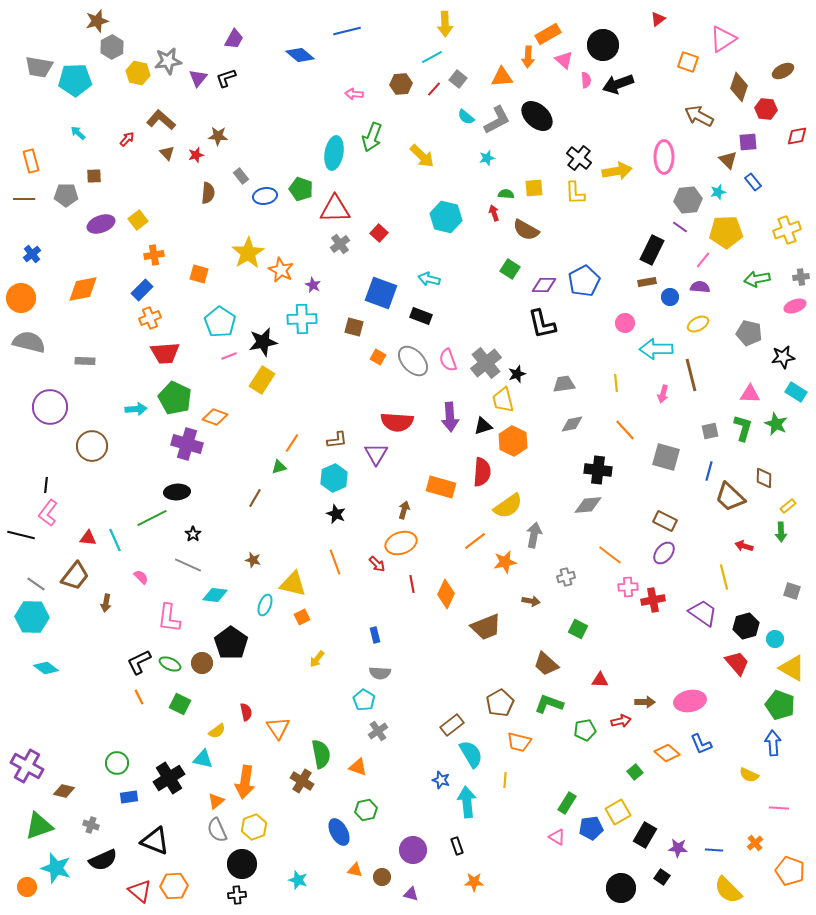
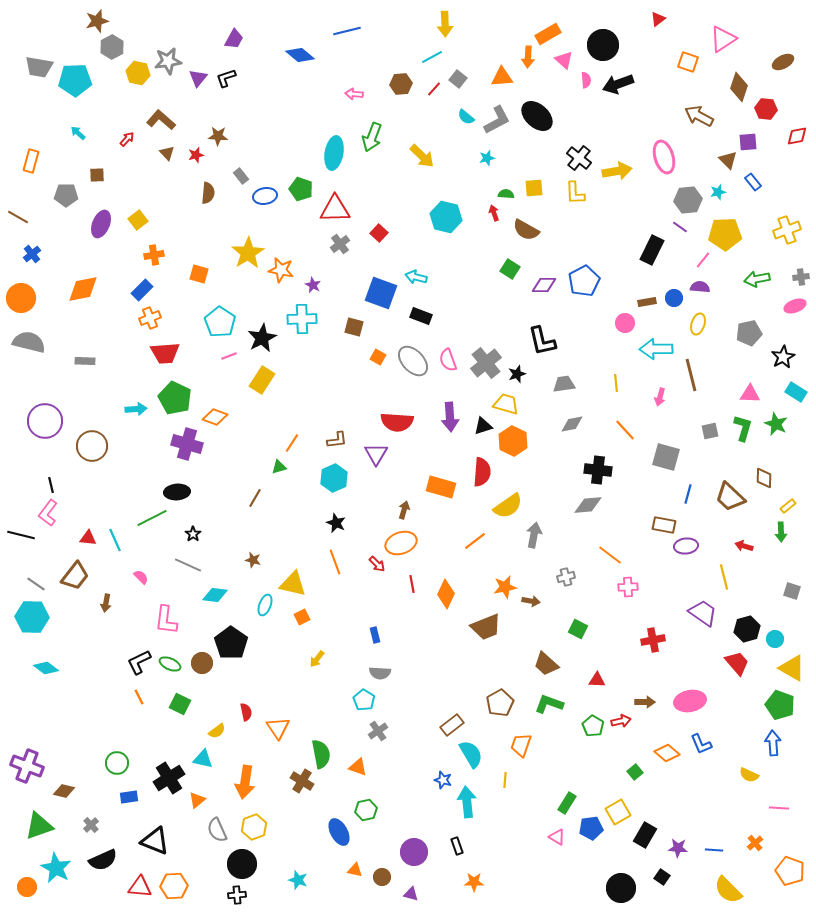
brown ellipse at (783, 71): moved 9 px up
pink ellipse at (664, 157): rotated 16 degrees counterclockwise
orange rectangle at (31, 161): rotated 30 degrees clockwise
brown square at (94, 176): moved 3 px right, 1 px up
brown line at (24, 199): moved 6 px left, 18 px down; rotated 30 degrees clockwise
purple ellipse at (101, 224): rotated 48 degrees counterclockwise
yellow pentagon at (726, 232): moved 1 px left, 2 px down
orange star at (281, 270): rotated 15 degrees counterclockwise
cyan arrow at (429, 279): moved 13 px left, 2 px up
brown rectangle at (647, 282): moved 20 px down
blue circle at (670, 297): moved 4 px right, 1 px down
black L-shape at (542, 324): moved 17 px down
yellow ellipse at (698, 324): rotated 45 degrees counterclockwise
gray pentagon at (749, 333): rotated 25 degrees counterclockwise
black star at (263, 342): moved 1 px left, 4 px up; rotated 16 degrees counterclockwise
black star at (783, 357): rotated 20 degrees counterclockwise
pink arrow at (663, 394): moved 3 px left, 3 px down
yellow trapezoid at (503, 400): moved 3 px right, 4 px down; rotated 120 degrees clockwise
purple circle at (50, 407): moved 5 px left, 14 px down
blue line at (709, 471): moved 21 px left, 23 px down
black line at (46, 485): moved 5 px right; rotated 21 degrees counterclockwise
black star at (336, 514): moved 9 px down
brown rectangle at (665, 521): moved 1 px left, 4 px down; rotated 15 degrees counterclockwise
purple ellipse at (664, 553): moved 22 px right, 7 px up; rotated 45 degrees clockwise
orange star at (505, 562): moved 25 px down
red cross at (653, 600): moved 40 px down
pink L-shape at (169, 618): moved 3 px left, 2 px down
black hexagon at (746, 626): moved 1 px right, 3 px down
red triangle at (600, 680): moved 3 px left
green pentagon at (585, 730): moved 8 px right, 4 px up; rotated 30 degrees counterclockwise
orange trapezoid at (519, 742): moved 2 px right, 3 px down; rotated 95 degrees clockwise
purple cross at (27, 766): rotated 8 degrees counterclockwise
blue star at (441, 780): moved 2 px right
orange triangle at (216, 801): moved 19 px left, 1 px up
gray cross at (91, 825): rotated 28 degrees clockwise
purple circle at (413, 850): moved 1 px right, 2 px down
cyan star at (56, 868): rotated 12 degrees clockwise
red triangle at (140, 891): moved 4 px up; rotated 35 degrees counterclockwise
